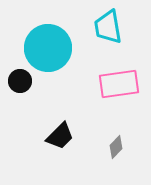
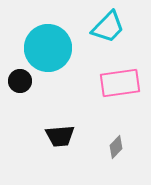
cyan trapezoid: rotated 126 degrees counterclockwise
pink rectangle: moved 1 px right, 1 px up
black trapezoid: rotated 40 degrees clockwise
